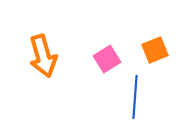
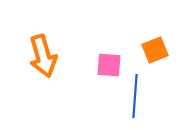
pink square: moved 2 px right, 6 px down; rotated 36 degrees clockwise
blue line: moved 1 px up
